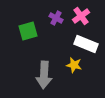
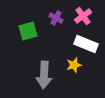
pink cross: moved 2 px right
yellow star: rotated 28 degrees counterclockwise
